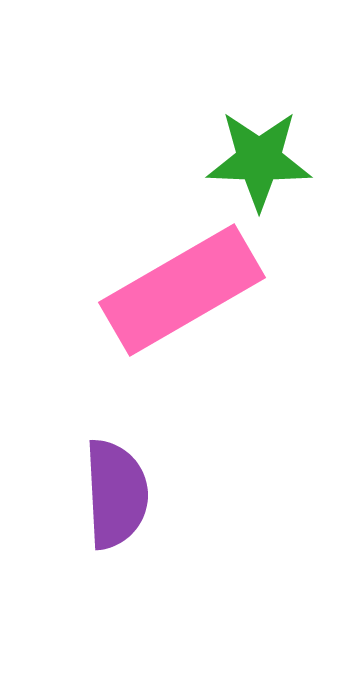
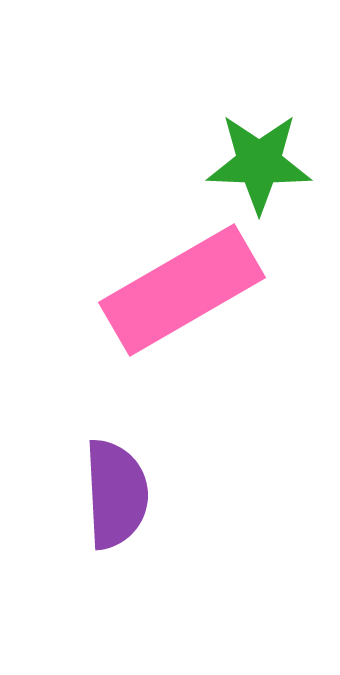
green star: moved 3 px down
